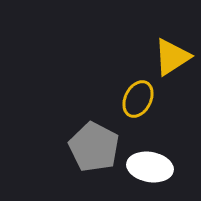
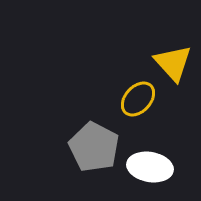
yellow triangle: moved 1 px right, 6 px down; rotated 39 degrees counterclockwise
yellow ellipse: rotated 15 degrees clockwise
